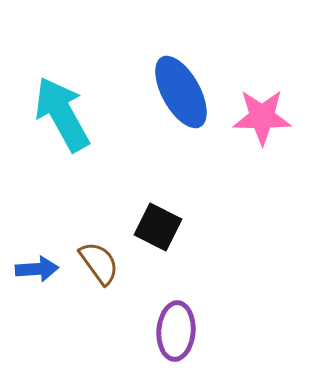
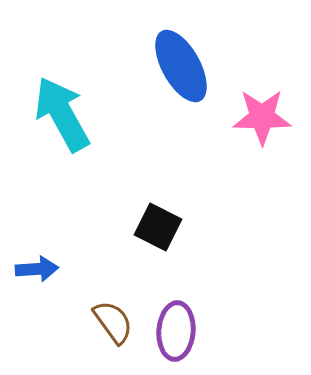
blue ellipse: moved 26 px up
brown semicircle: moved 14 px right, 59 px down
